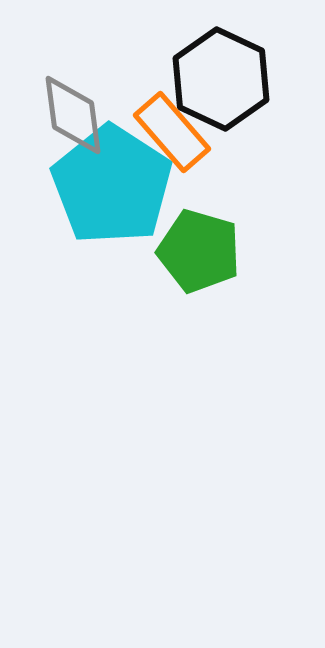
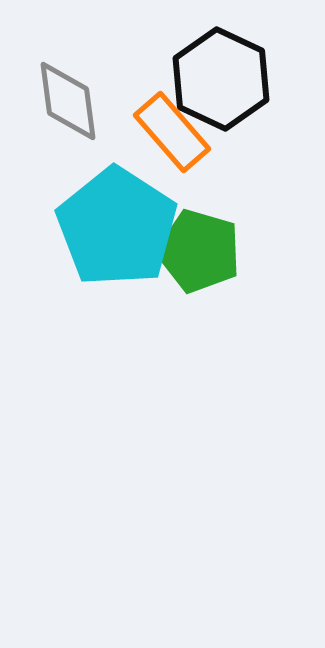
gray diamond: moved 5 px left, 14 px up
cyan pentagon: moved 5 px right, 42 px down
